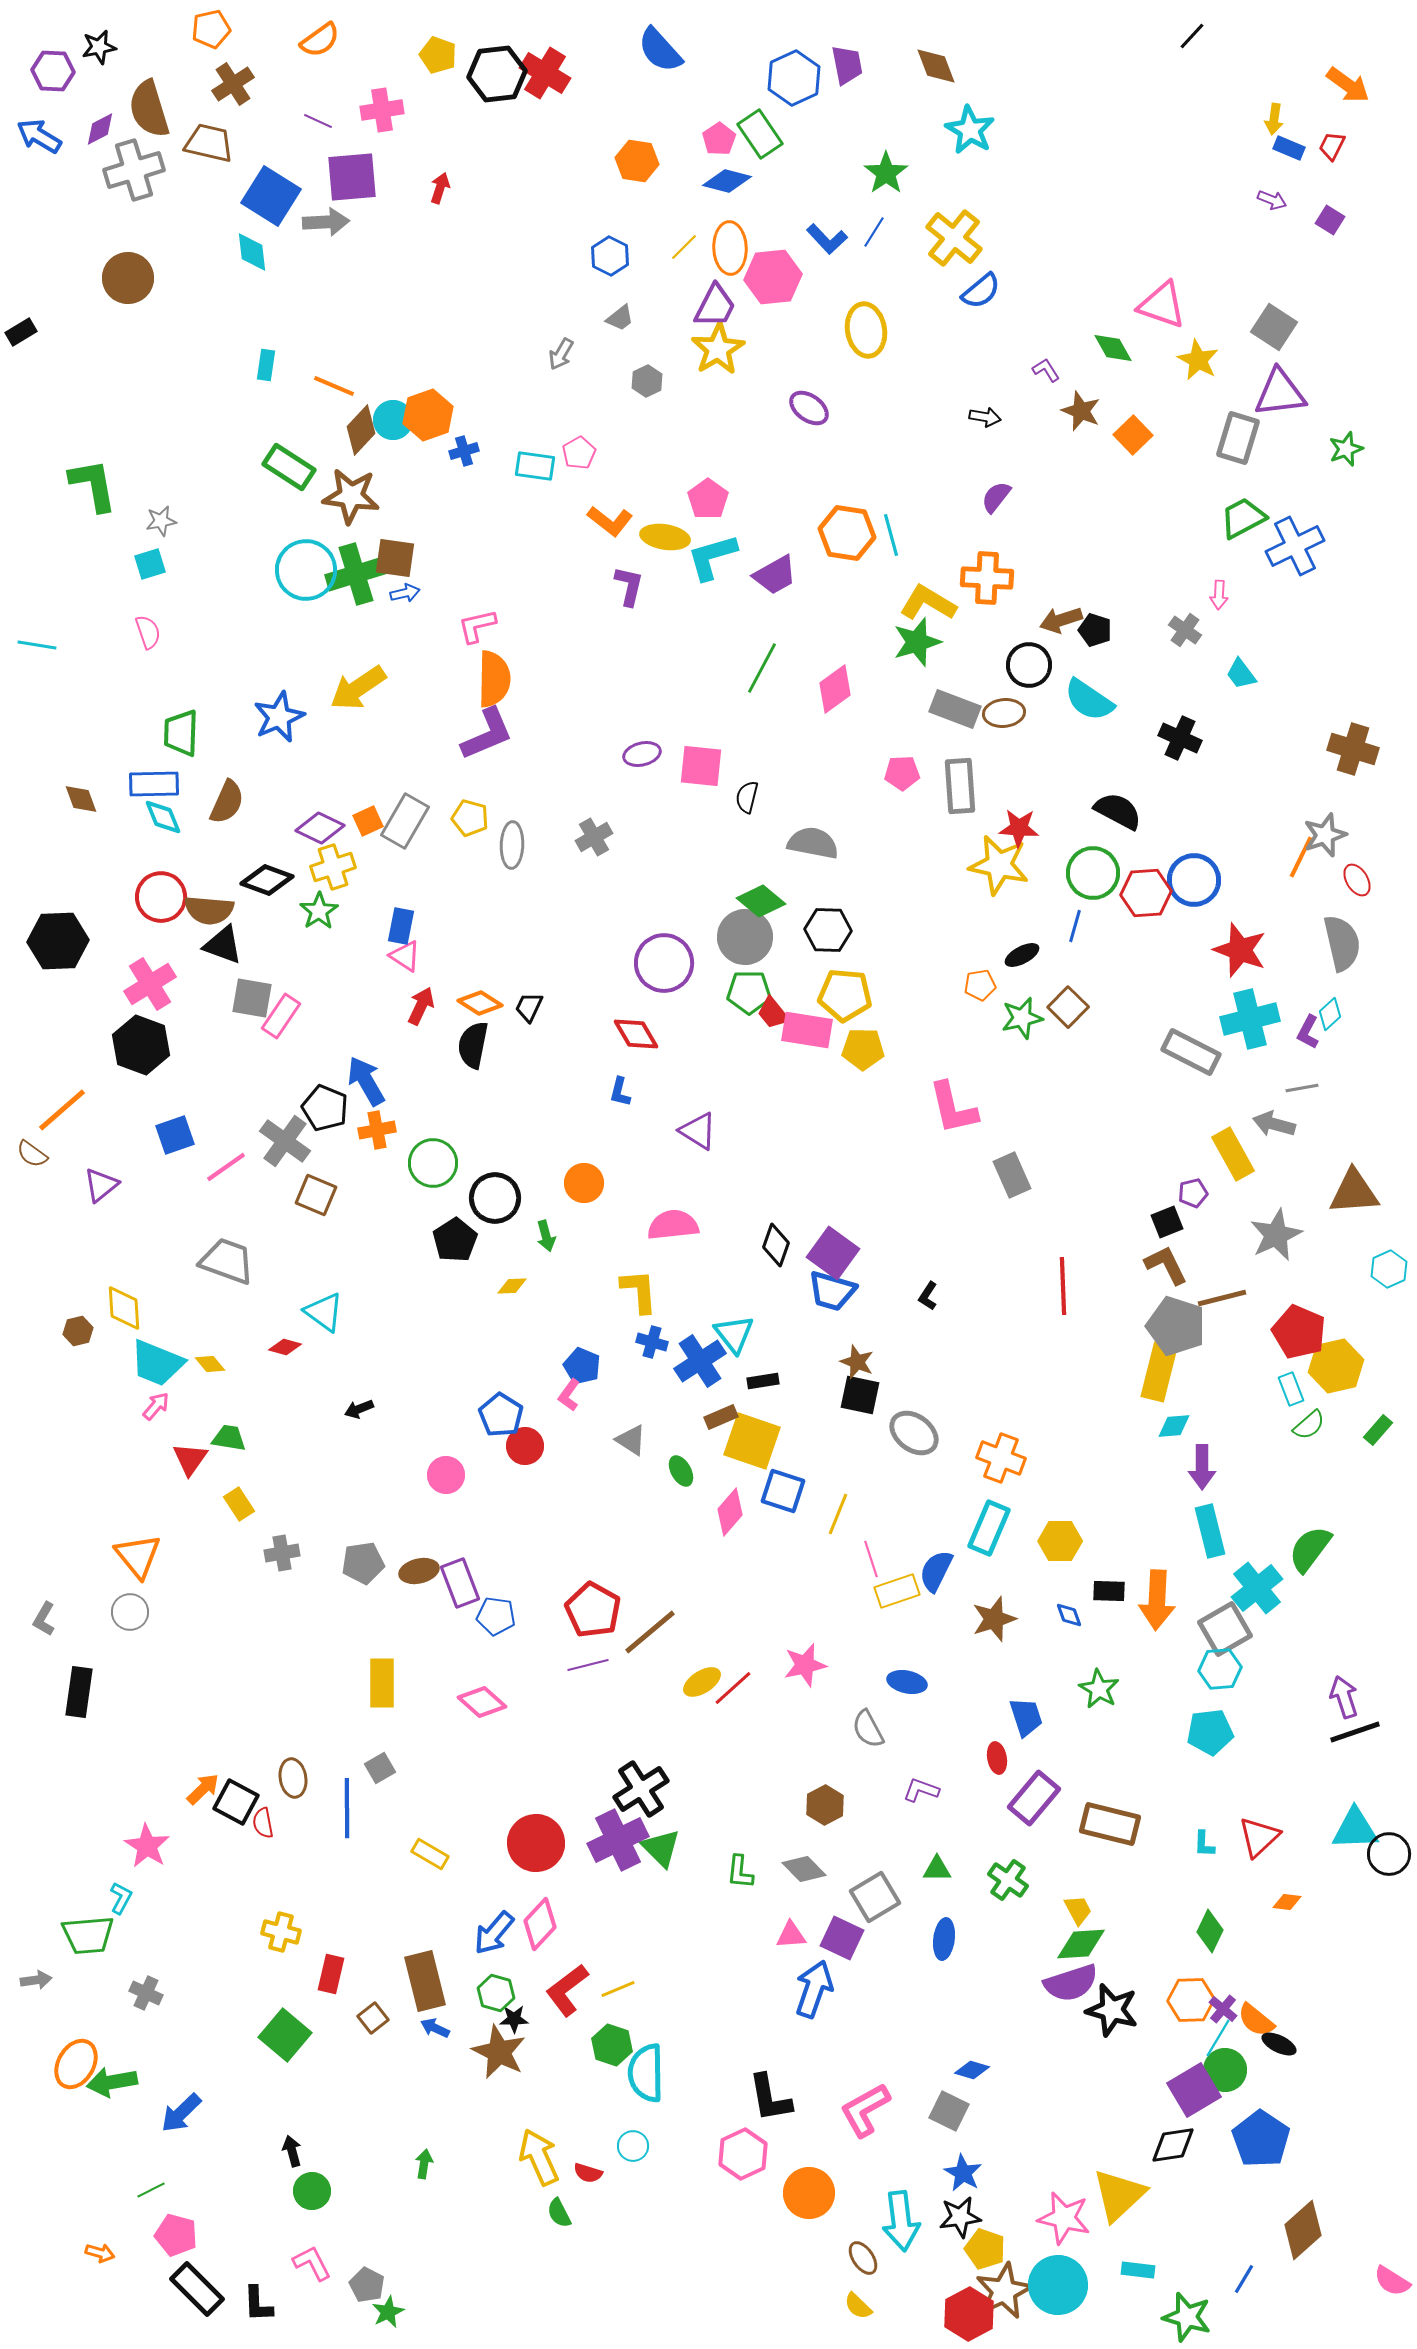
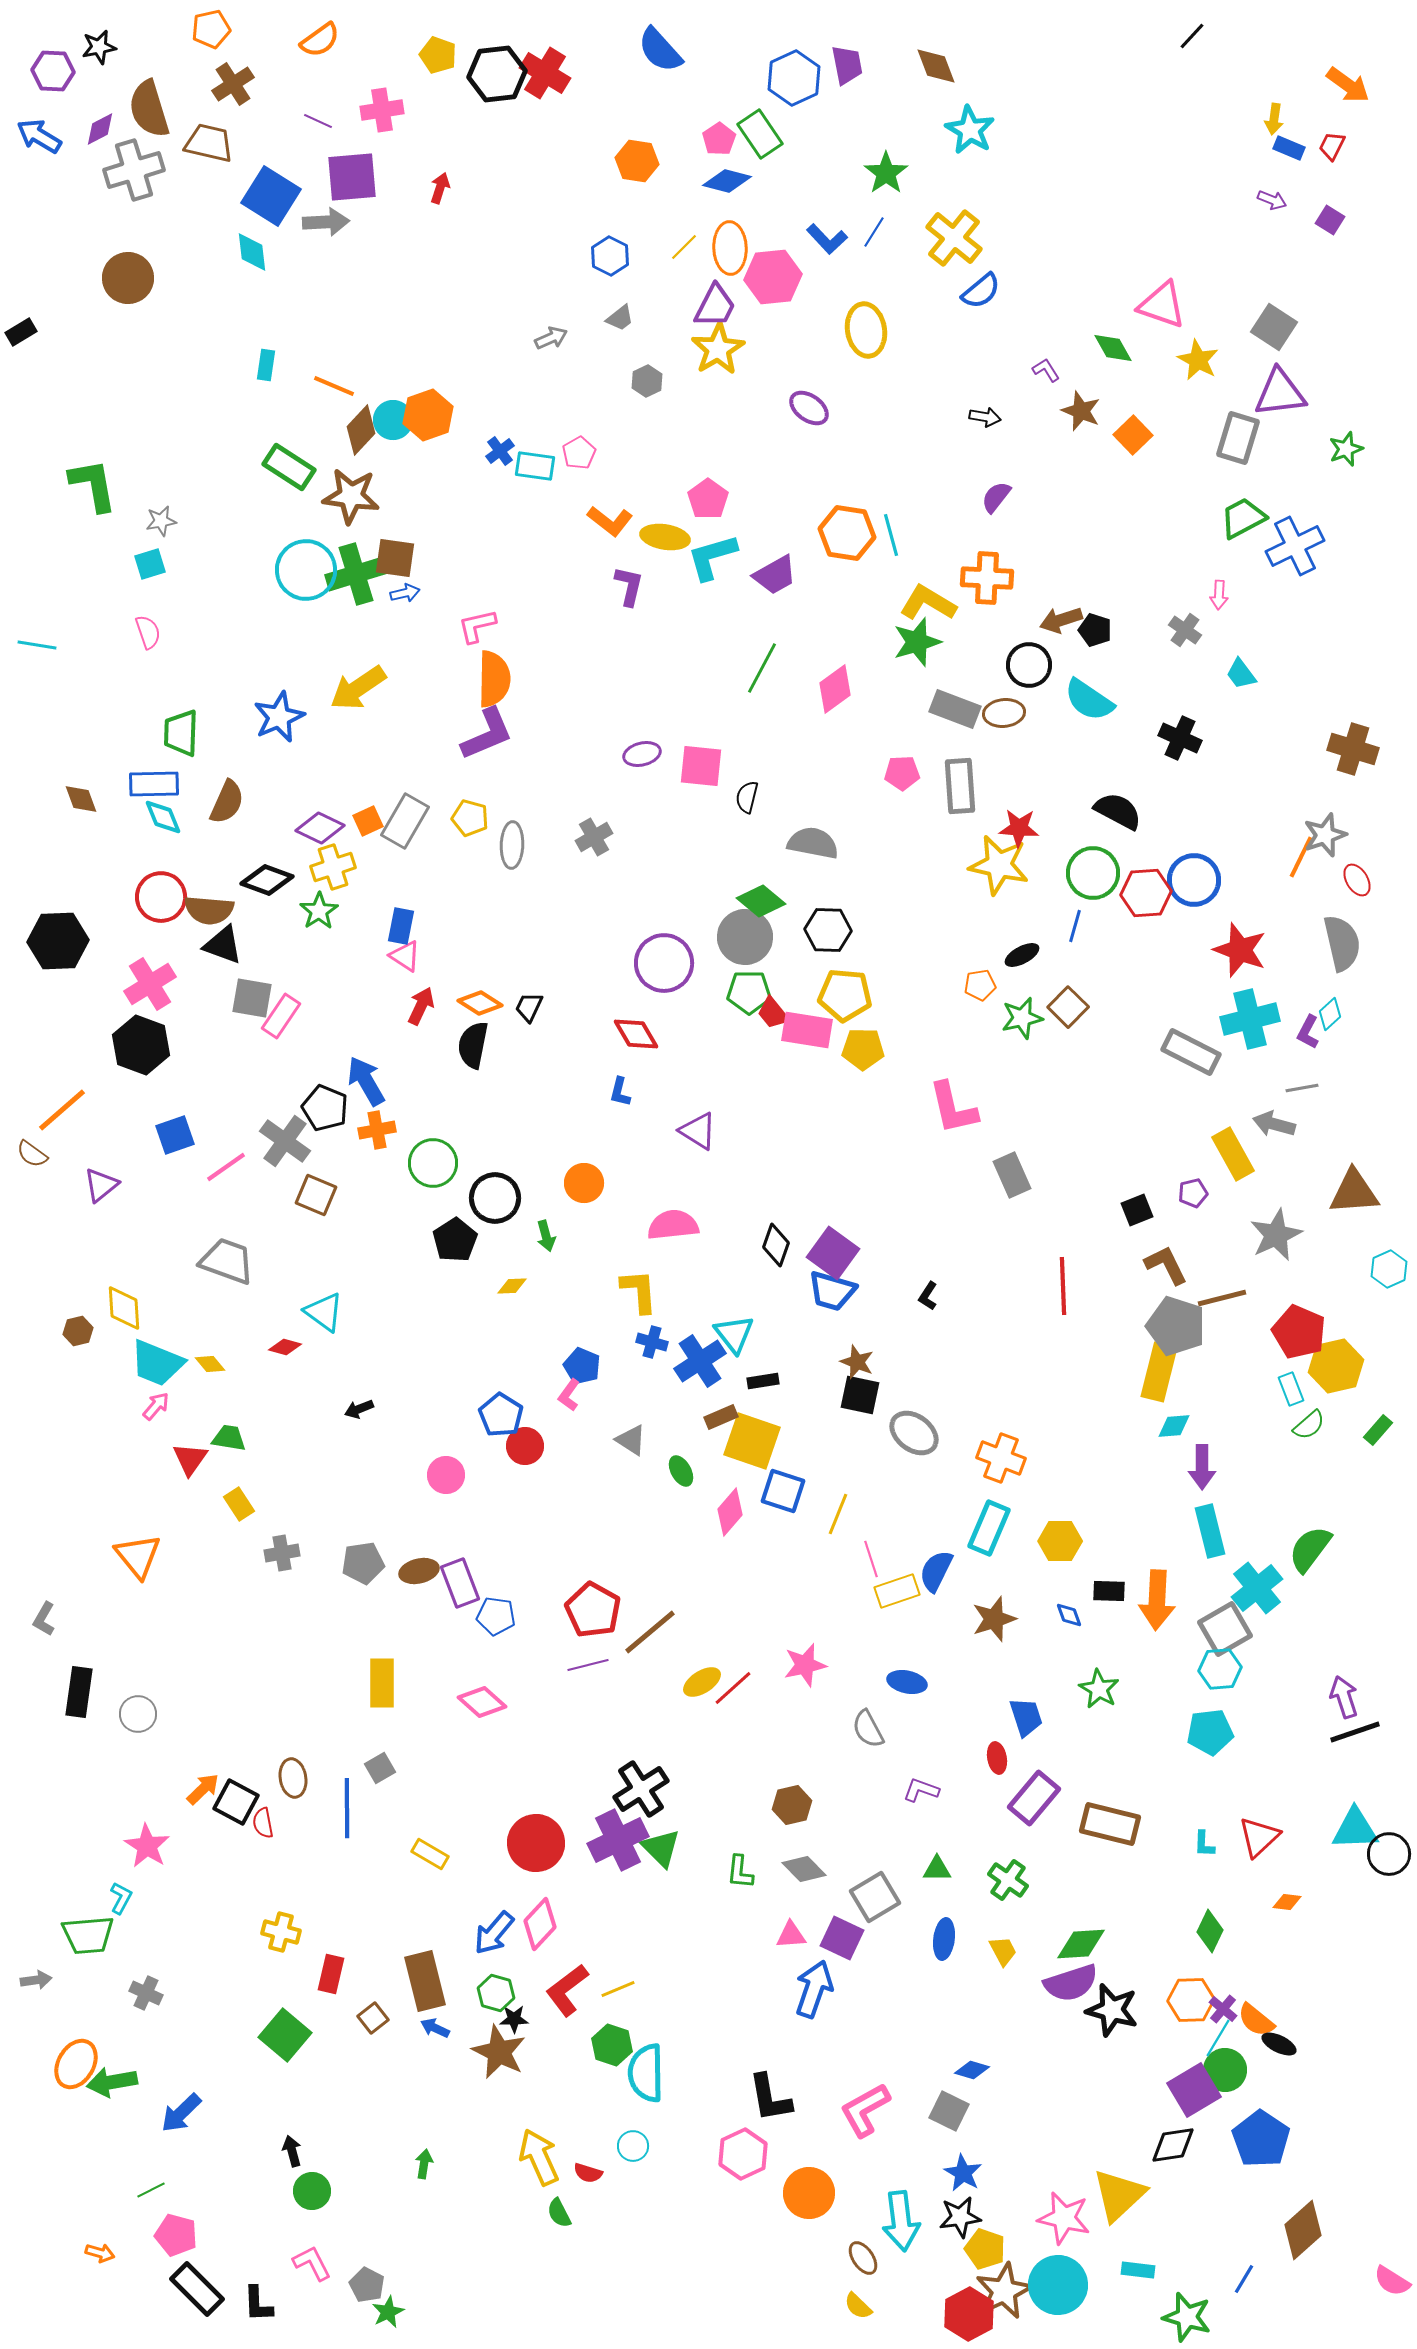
gray arrow at (561, 354): moved 10 px left, 16 px up; rotated 144 degrees counterclockwise
blue cross at (464, 451): moved 36 px right; rotated 20 degrees counterclockwise
black square at (1167, 1222): moved 30 px left, 12 px up
gray circle at (130, 1612): moved 8 px right, 102 px down
brown hexagon at (825, 1805): moved 33 px left; rotated 15 degrees clockwise
yellow trapezoid at (1078, 1910): moved 75 px left, 41 px down
